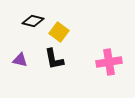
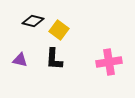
yellow square: moved 2 px up
black L-shape: rotated 15 degrees clockwise
